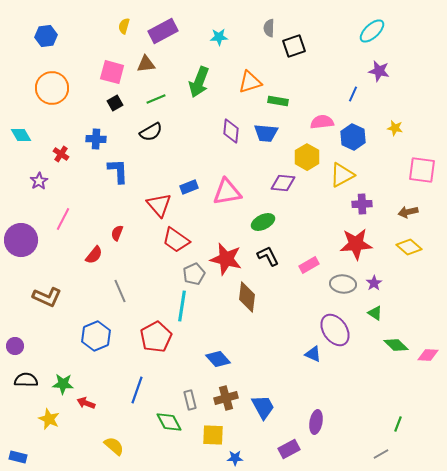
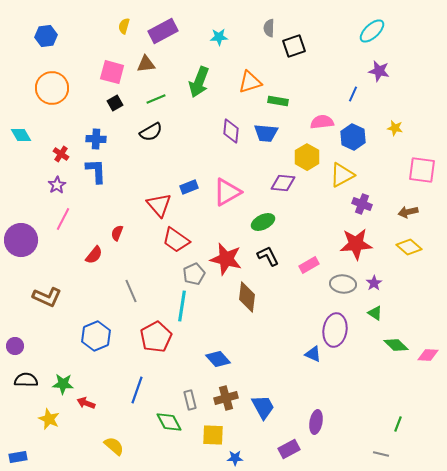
blue L-shape at (118, 171): moved 22 px left
purple star at (39, 181): moved 18 px right, 4 px down
pink triangle at (227, 192): rotated 20 degrees counterclockwise
purple cross at (362, 204): rotated 24 degrees clockwise
gray line at (120, 291): moved 11 px right
purple ellipse at (335, 330): rotated 44 degrees clockwise
gray line at (381, 454): rotated 42 degrees clockwise
blue rectangle at (18, 457): rotated 24 degrees counterclockwise
